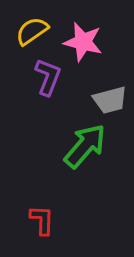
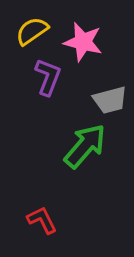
red L-shape: rotated 28 degrees counterclockwise
